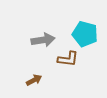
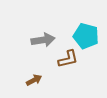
cyan pentagon: moved 1 px right, 2 px down
brown L-shape: rotated 20 degrees counterclockwise
